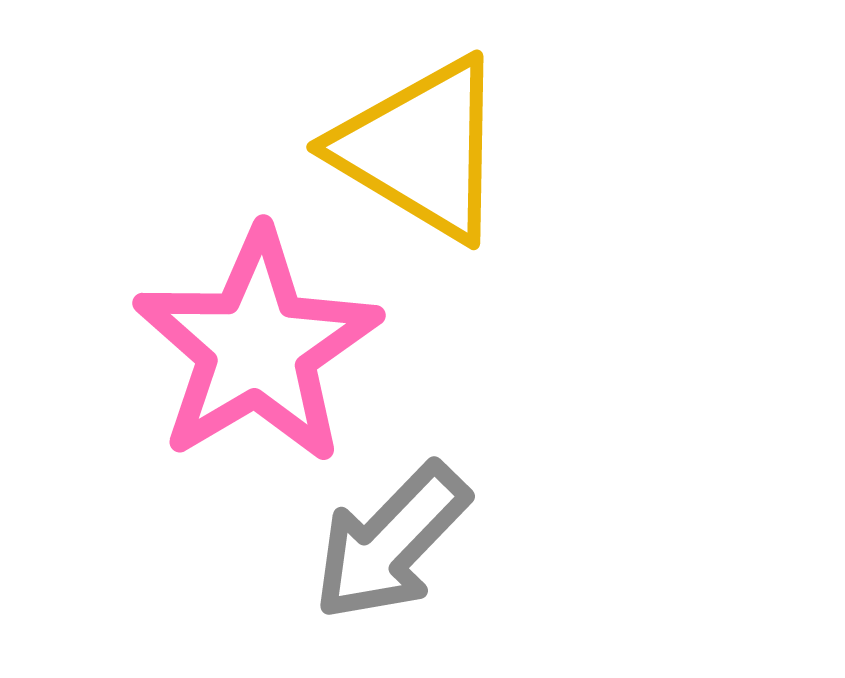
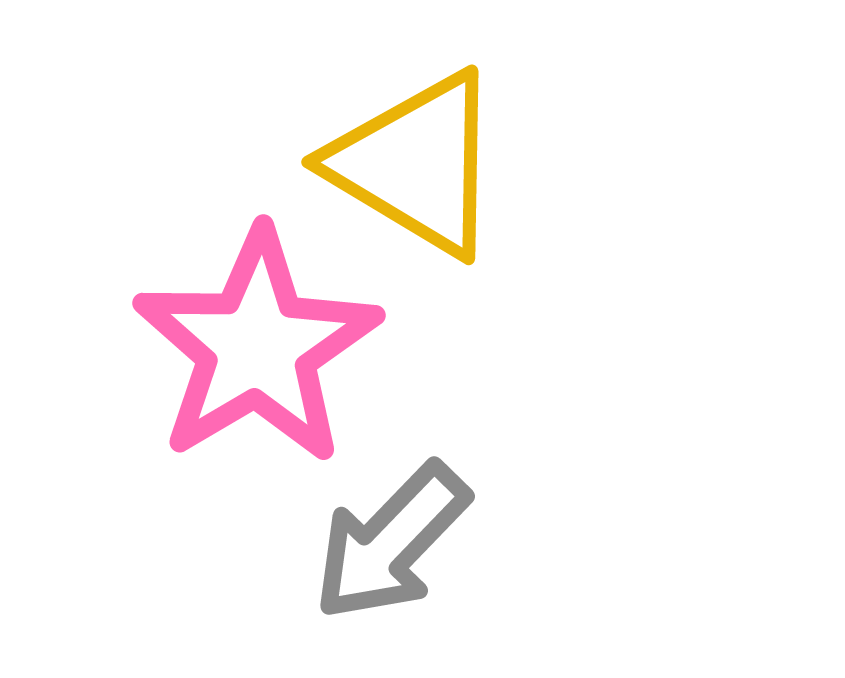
yellow triangle: moved 5 px left, 15 px down
